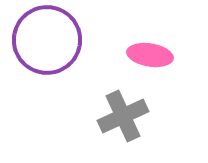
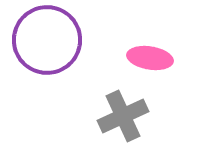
pink ellipse: moved 3 px down
